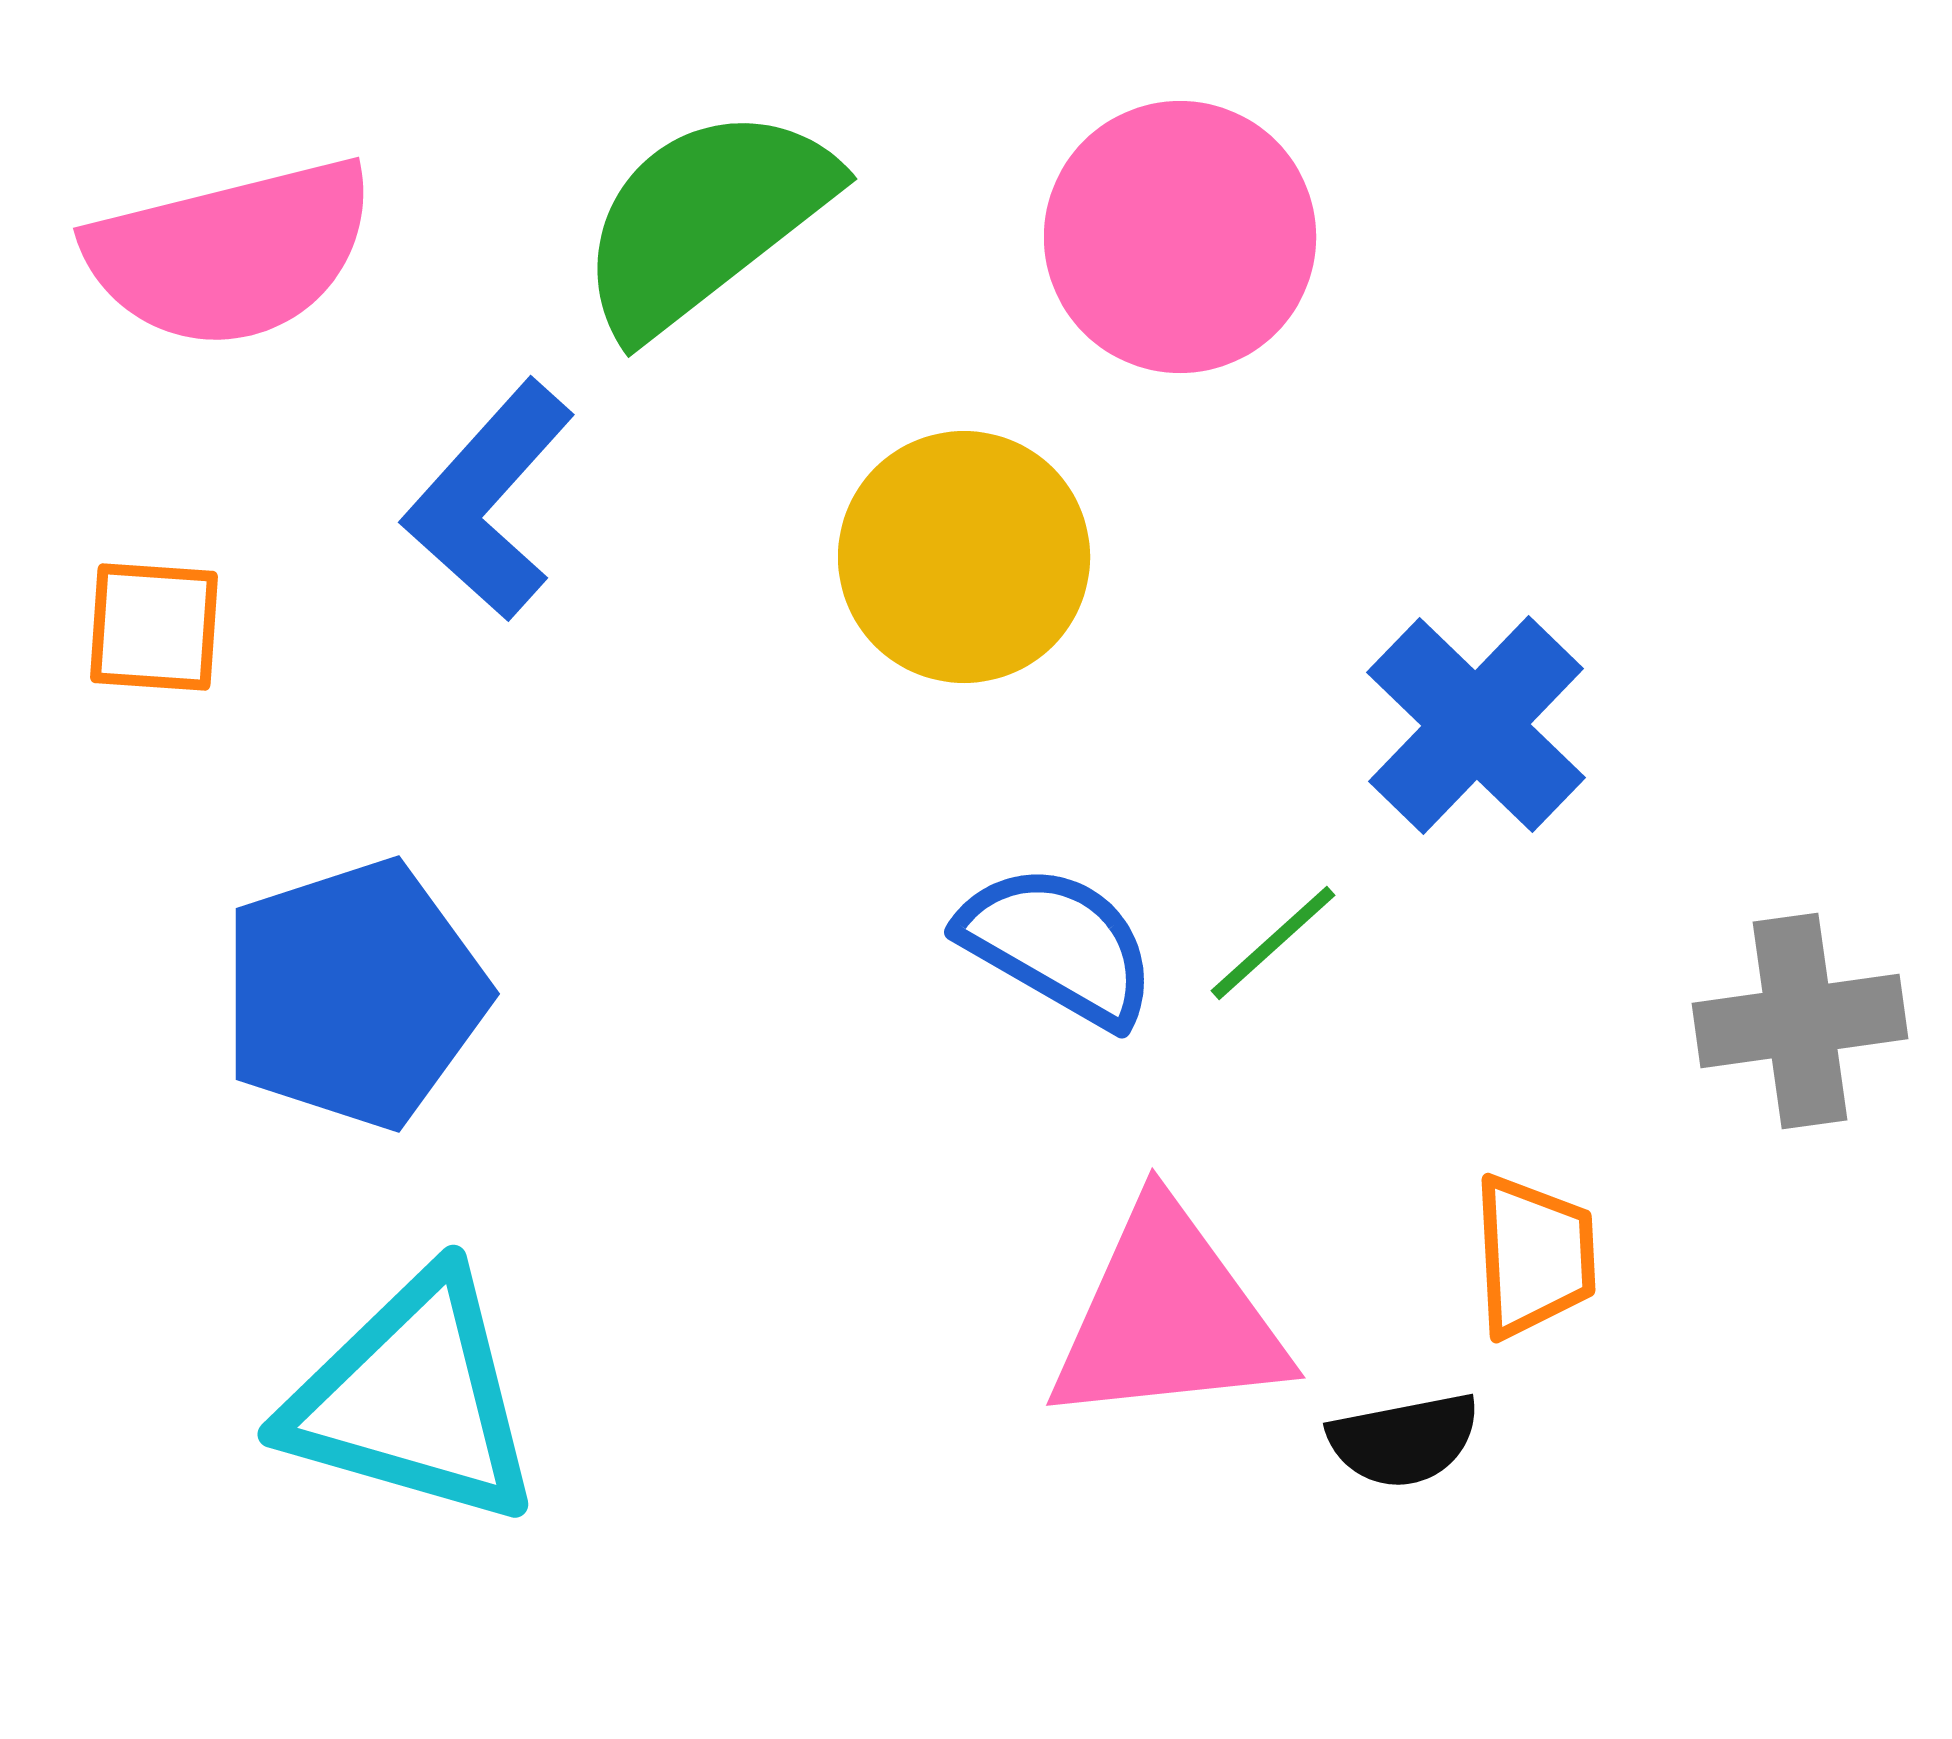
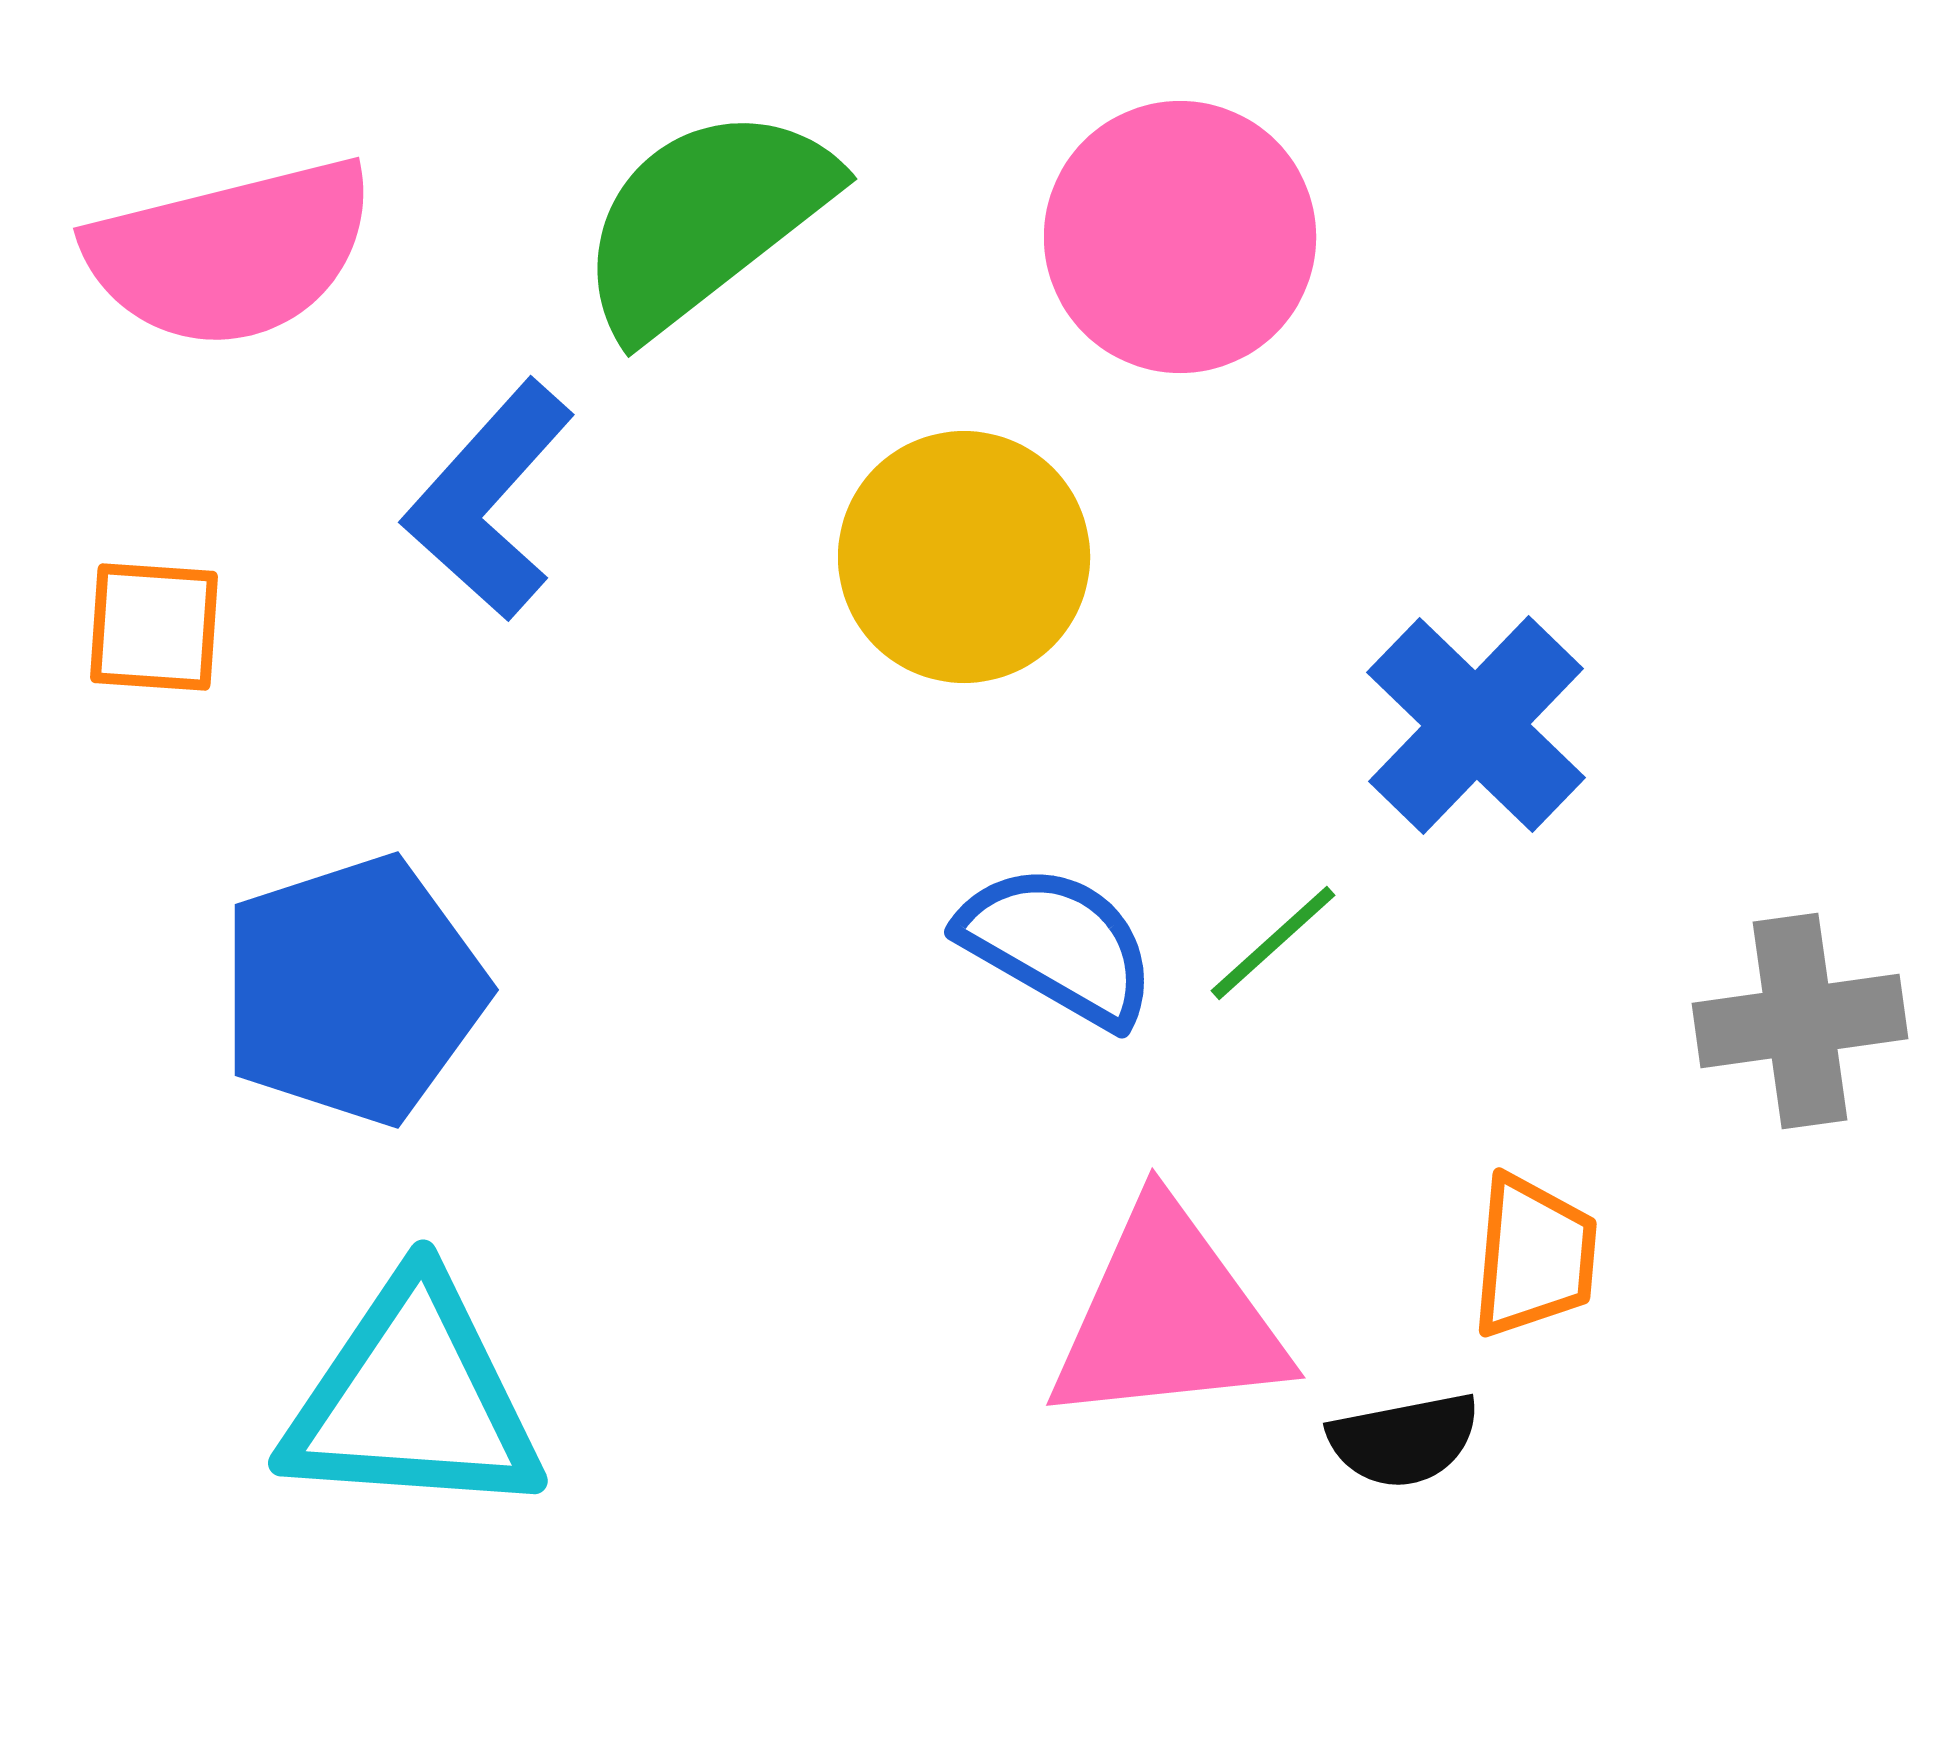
blue pentagon: moved 1 px left, 4 px up
orange trapezoid: rotated 8 degrees clockwise
cyan triangle: rotated 12 degrees counterclockwise
